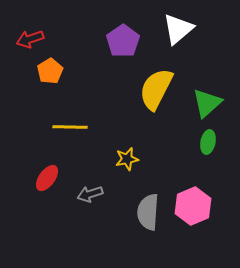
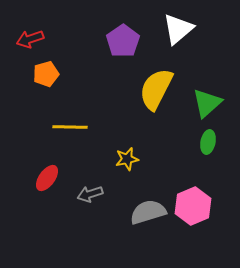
orange pentagon: moved 4 px left, 3 px down; rotated 15 degrees clockwise
gray semicircle: rotated 69 degrees clockwise
